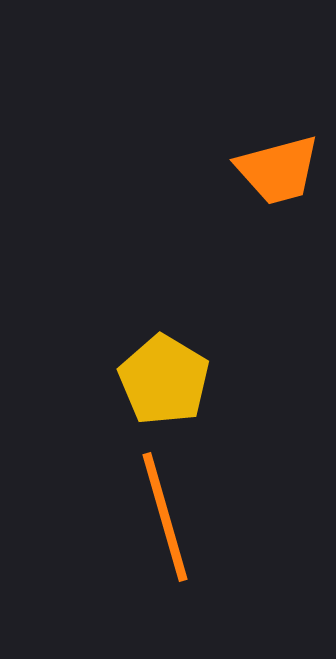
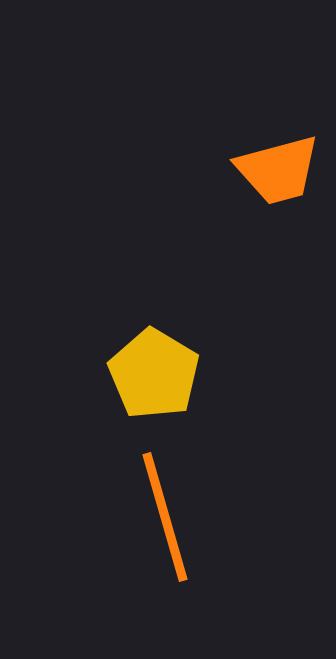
yellow pentagon: moved 10 px left, 6 px up
